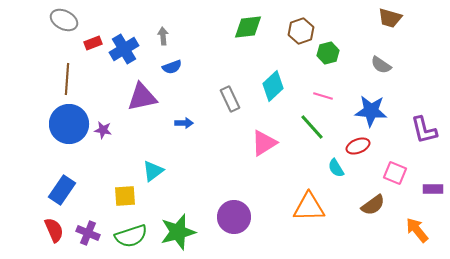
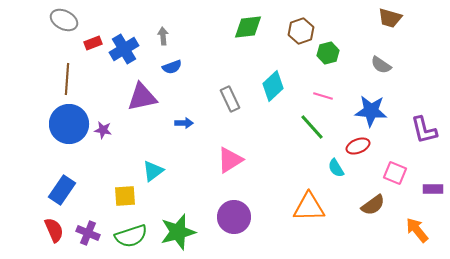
pink triangle: moved 34 px left, 17 px down
